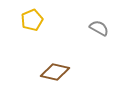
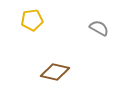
yellow pentagon: rotated 15 degrees clockwise
